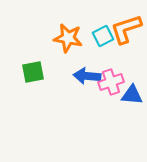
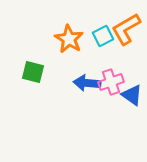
orange L-shape: rotated 12 degrees counterclockwise
orange star: moved 1 px right, 1 px down; rotated 20 degrees clockwise
green square: rotated 25 degrees clockwise
blue arrow: moved 7 px down
blue triangle: rotated 30 degrees clockwise
